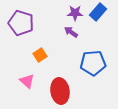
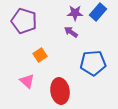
purple pentagon: moved 3 px right, 2 px up
